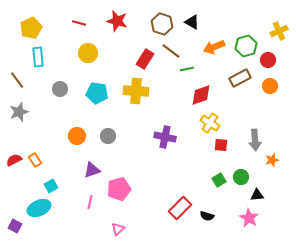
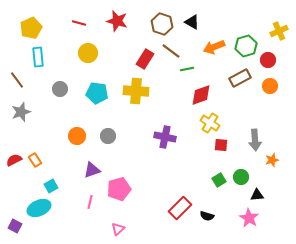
gray star at (19, 112): moved 2 px right
